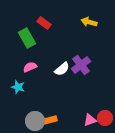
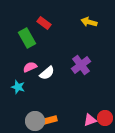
white semicircle: moved 15 px left, 4 px down
